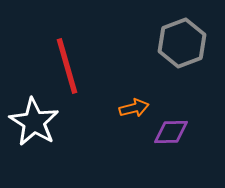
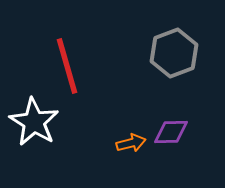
gray hexagon: moved 8 px left, 10 px down
orange arrow: moved 3 px left, 35 px down
